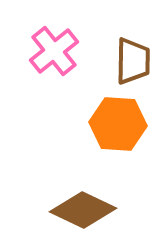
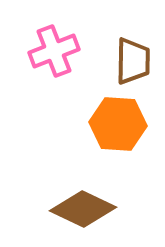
pink cross: rotated 18 degrees clockwise
brown diamond: moved 1 px up
